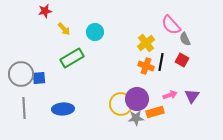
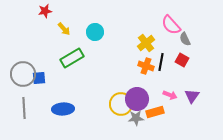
gray circle: moved 2 px right
pink arrow: rotated 40 degrees clockwise
